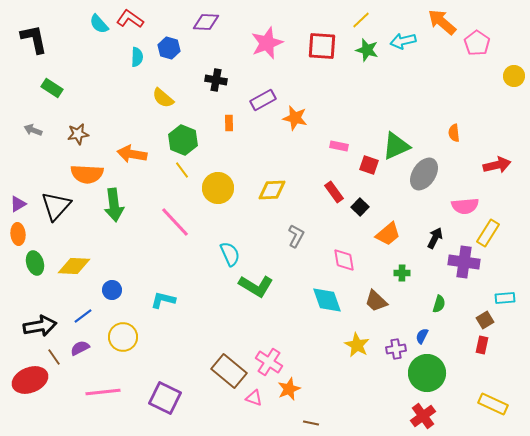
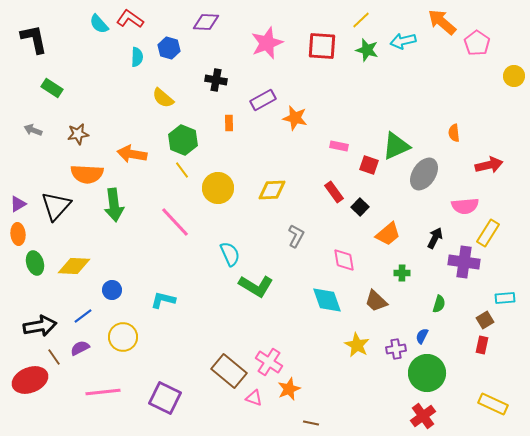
red arrow at (497, 165): moved 8 px left
